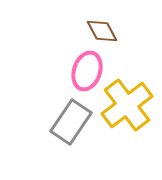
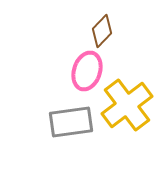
brown diamond: rotated 72 degrees clockwise
gray rectangle: rotated 48 degrees clockwise
